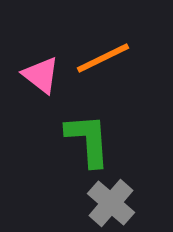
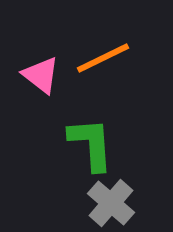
green L-shape: moved 3 px right, 4 px down
